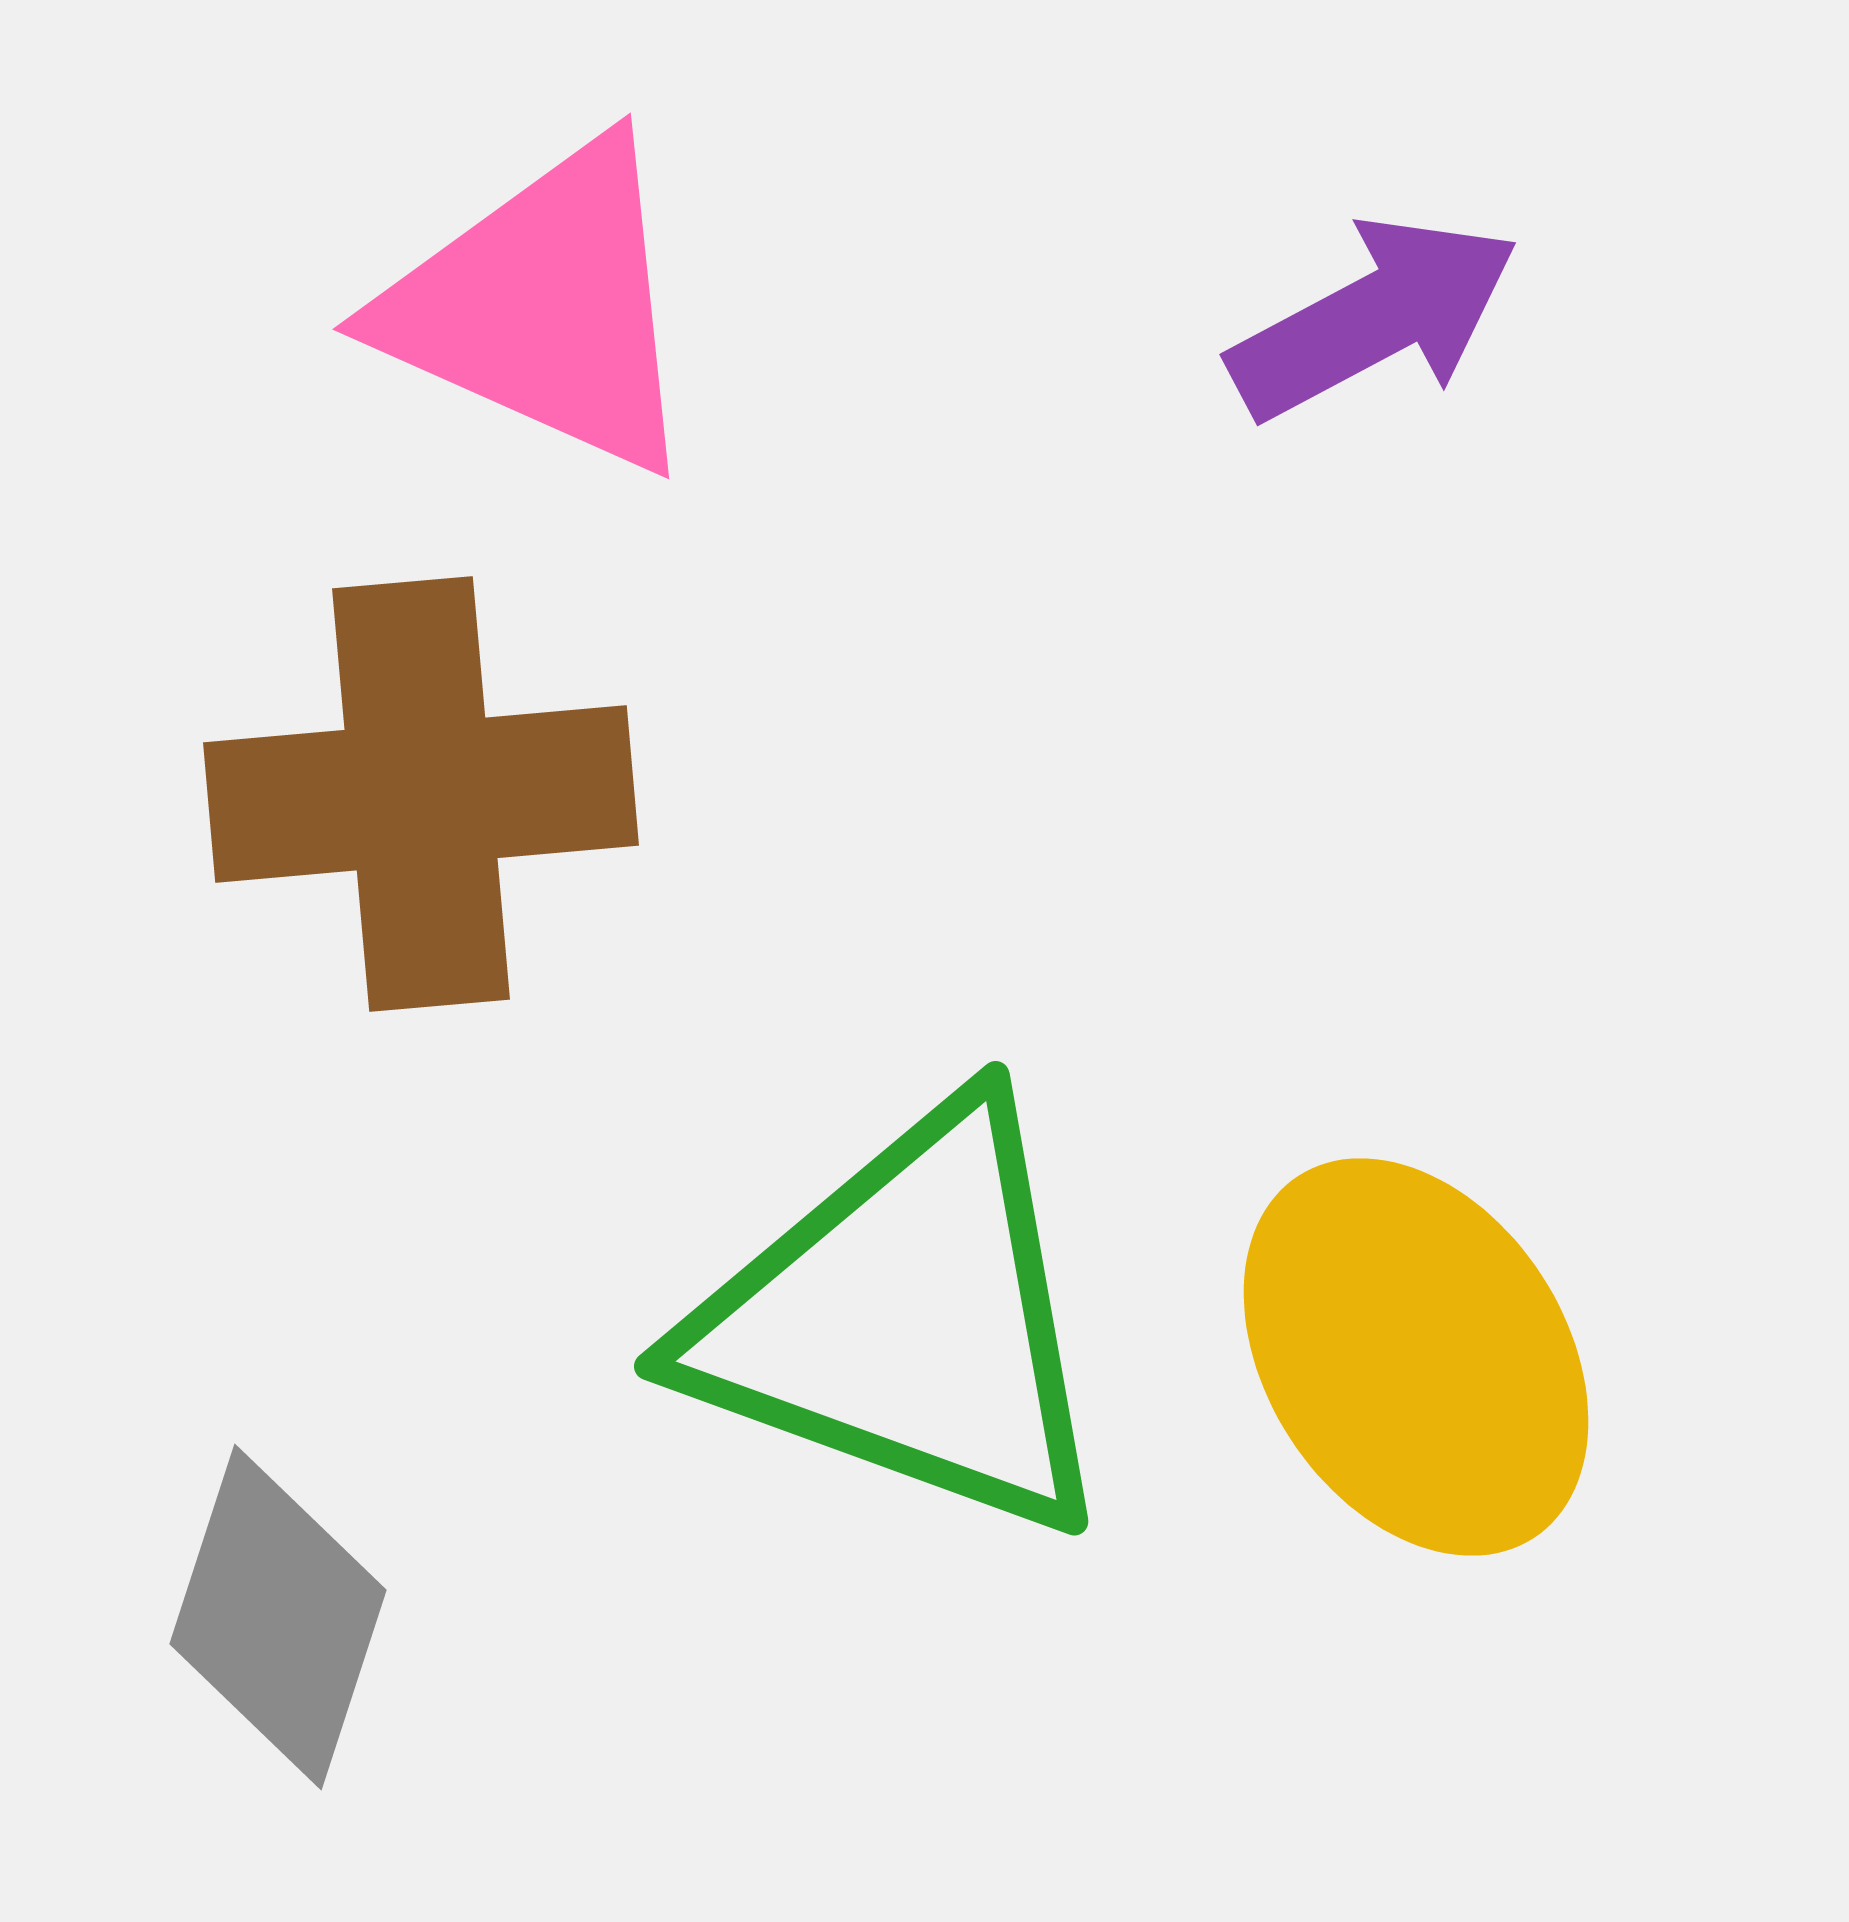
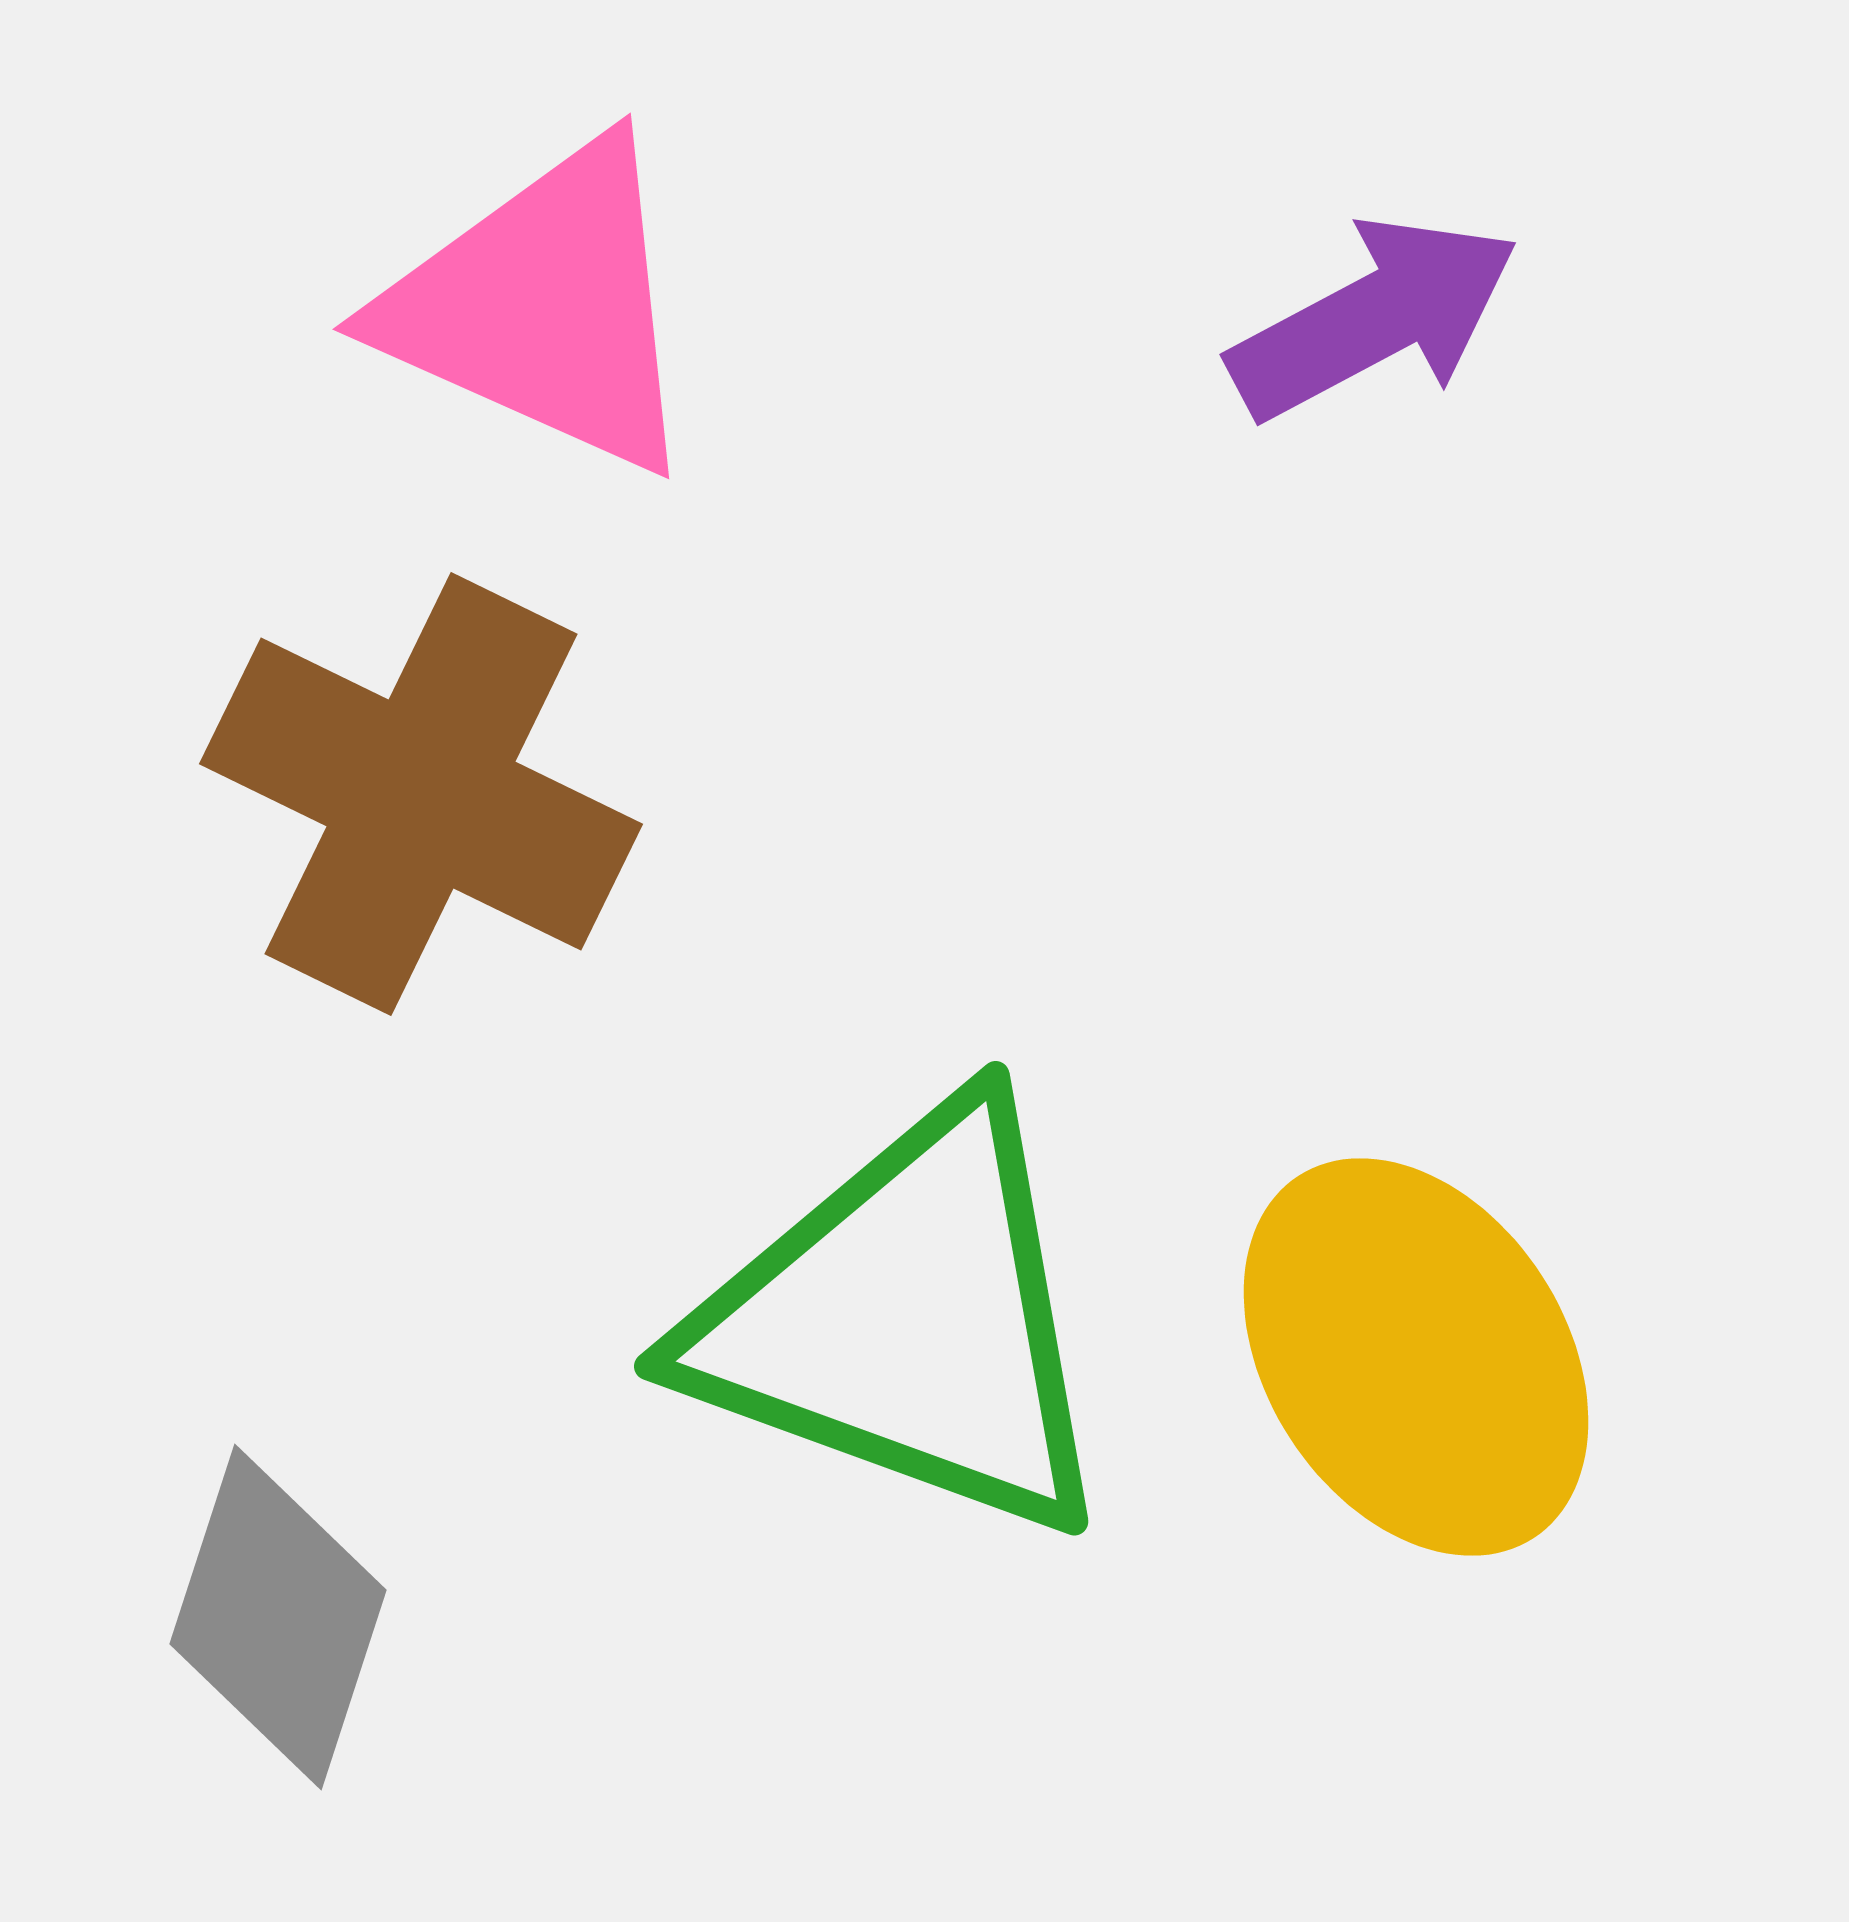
brown cross: rotated 31 degrees clockwise
